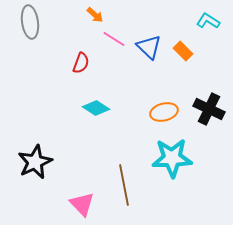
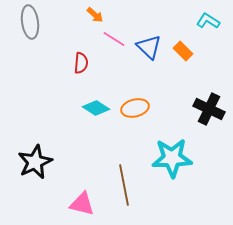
red semicircle: rotated 15 degrees counterclockwise
orange ellipse: moved 29 px left, 4 px up
pink triangle: rotated 32 degrees counterclockwise
